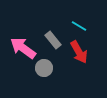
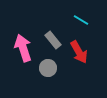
cyan line: moved 2 px right, 6 px up
pink arrow: rotated 36 degrees clockwise
gray circle: moved 4 px right
